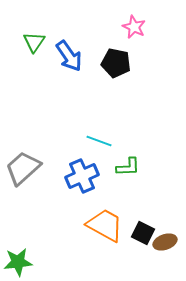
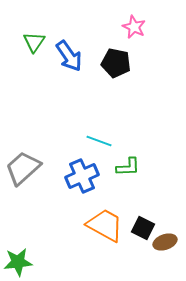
black square: moved 5 px up
